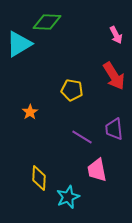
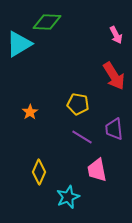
yellow pentagon: moved 6 px right, 14 px down
yellow diamond: moved 6 px up; rotated 20 degrees clockwise
